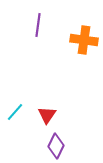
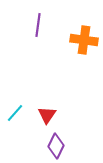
cyan line: moved 1 px down
